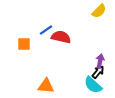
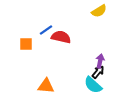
yellow semicircle: rotated 14 degrees clockwise
orange square: moved 2 px right
